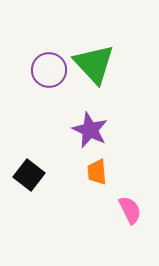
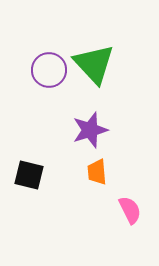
purple star: rotated 30 degrees clockwise
black square: rotated 24 degrees counterclockwise
